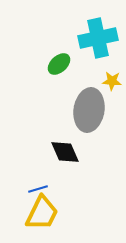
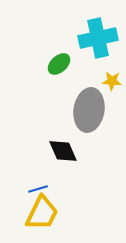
black diamond: moved 2 px left, 1 px up
